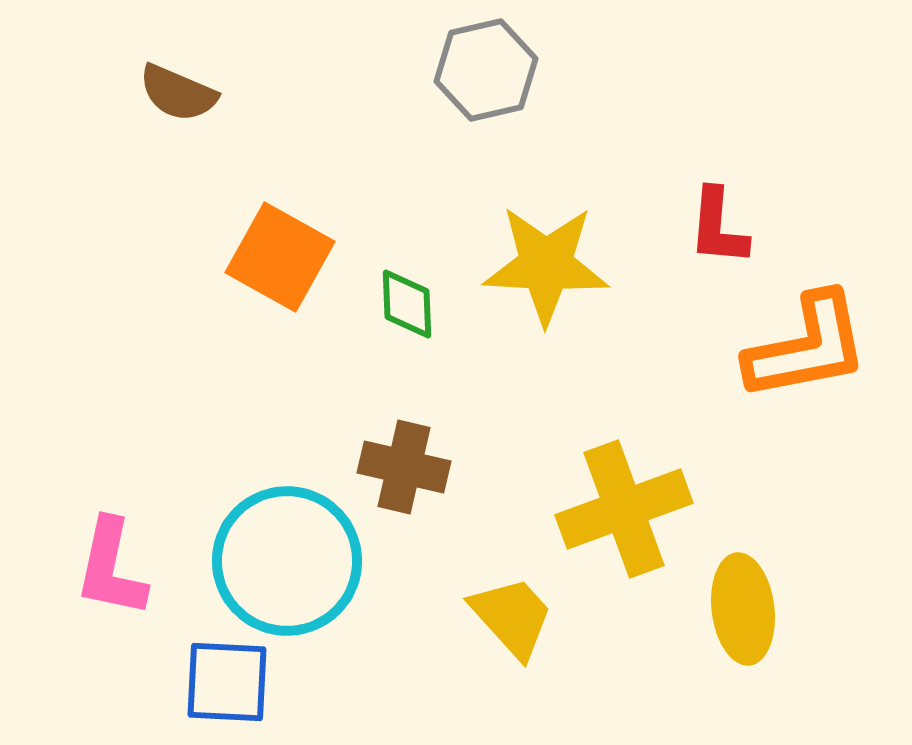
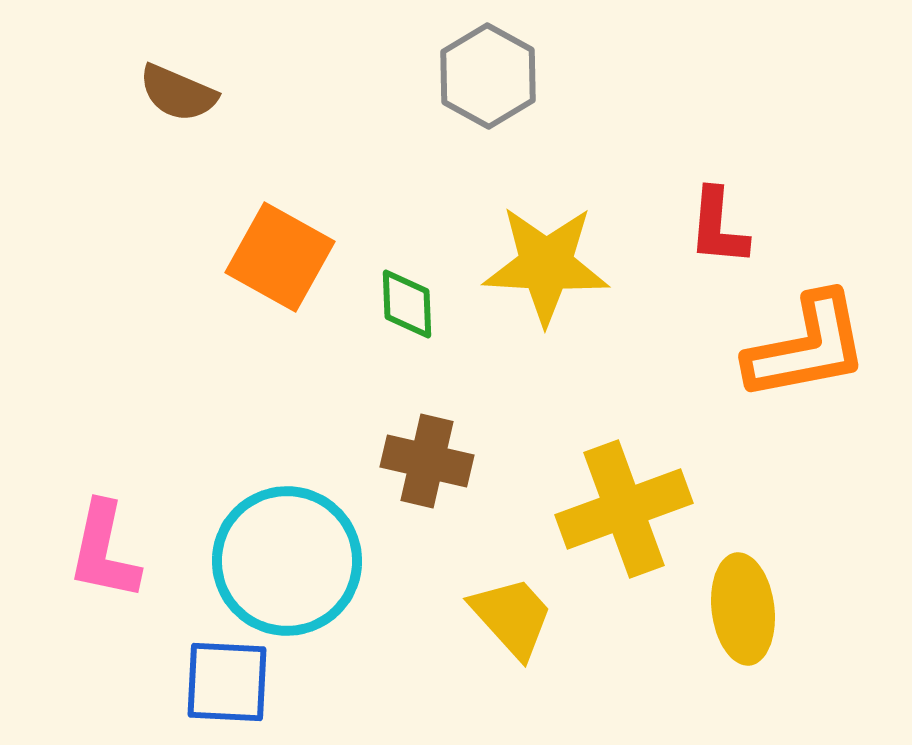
gray hexagon: moved 2 px right, 6 px down; rotated 18 degrees counterclockwise
brown cross: moved 23 px right, 6 px up
pink L-shape: moved 7 px left, 17 px up
